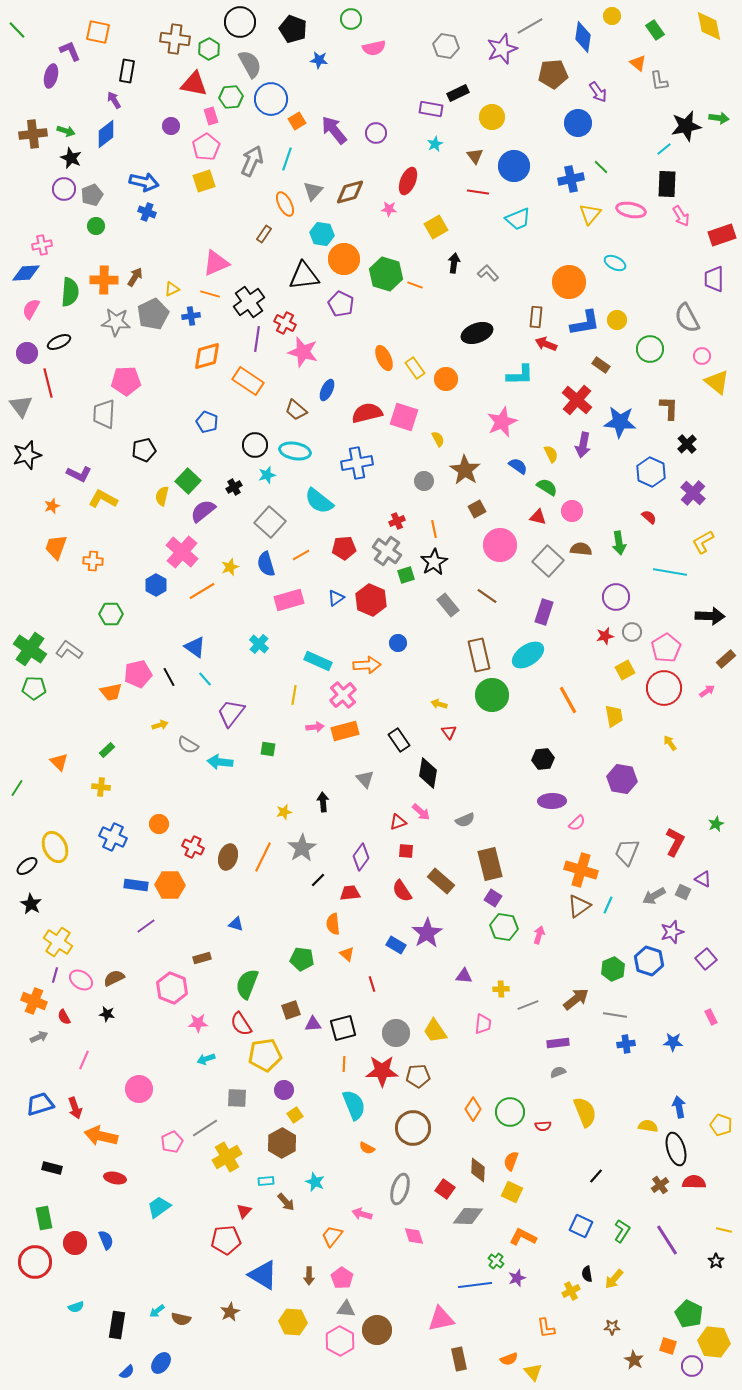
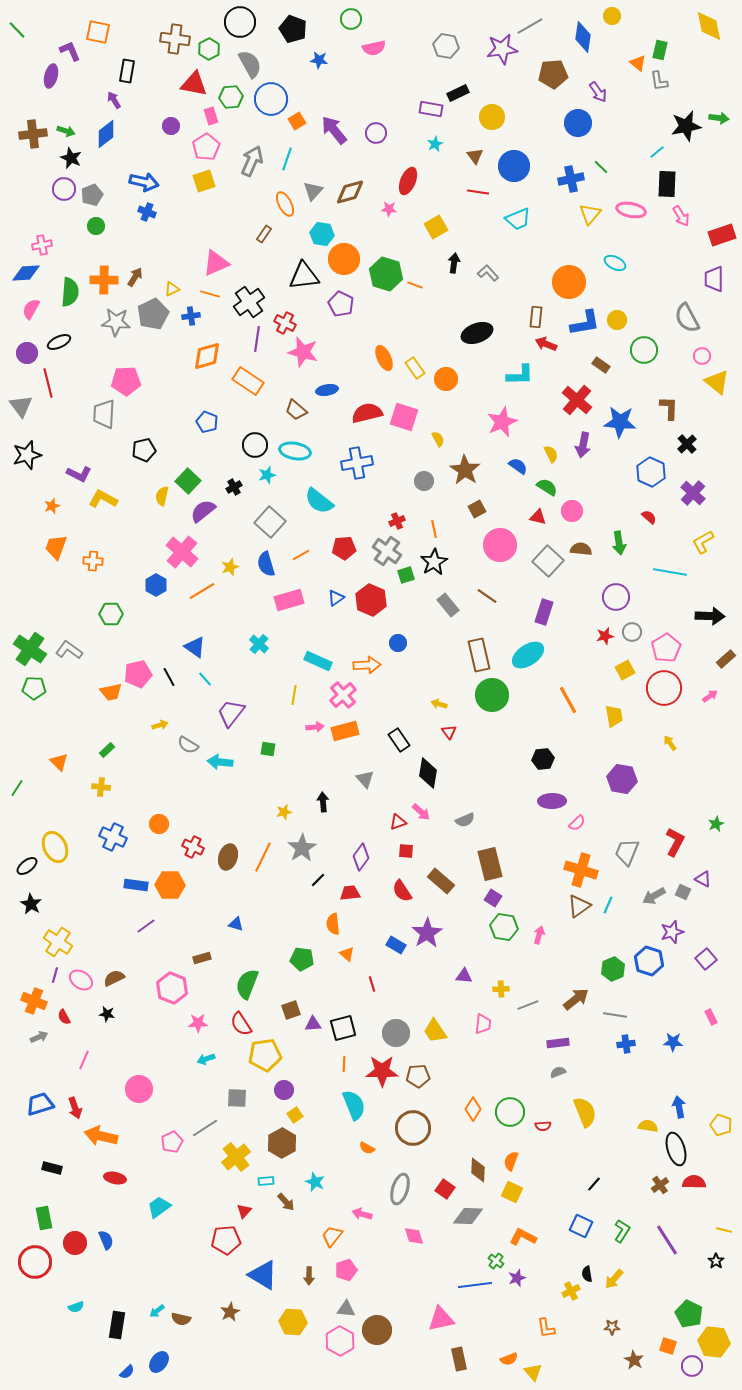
green rectangle at (655, 30): moved 5 px right, 20 px down; rotated 48 degrees clockwise
purple star at (502, 49): rotated 12 degrees clockwise
cyan line at (664, 149): moved 7 px left, 3 px down
green circle at (650, 349): moved 6 px left, 1 px down
blue ellipse at (327, 390): rotated 55 degrees clockwise
pink arrow at (707, 691): moved 3 px right, 5 px down
yellow cross at (227, 1157): moved 9 px right; rotated 8 degrees counterclockwise
black line at (596, 1176): moved 2 px left, 8 px down
pink pentagon at (342, 1278): moved 4 px right, 8 px up; rotated 20 degrees clockwise
blue ellipse at (161, 1363): moved 2 px left, 1 px up
